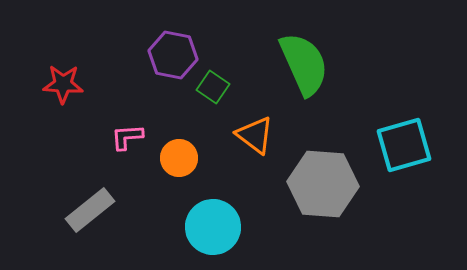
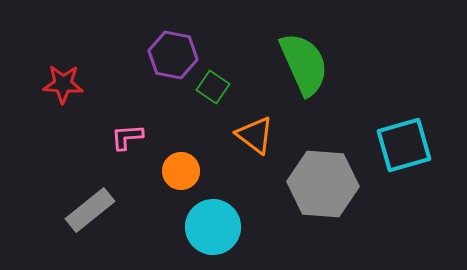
orange circle: moved 2 px right, 13 px down
